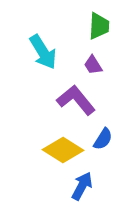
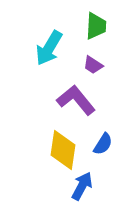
green trapezoid: moved 3 px left
cyan arrow: moved 6 px right, 4 px up; rotated 63 degrees clockwise
purple trapezoid: rotated 25 degrees counterclockwise
blue semicircle: moved 5 px down
yellow diamond: rotated 66 degrees clockwise
